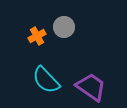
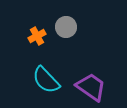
gray circle: moved 2 px right
